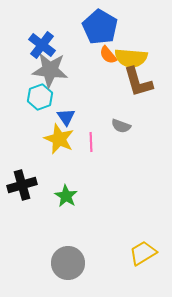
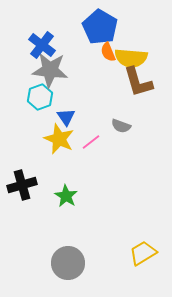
orange semicircle: moved 3 px up; rotated 18 degrees clockwise
pink line: rotated 54 degrees clockwise
